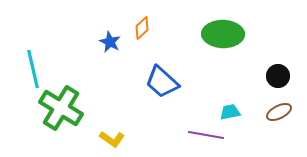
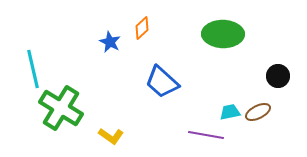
brown ellipse: moved 21 px left
yellow L-shape: moved 1 px left, 3 px up
